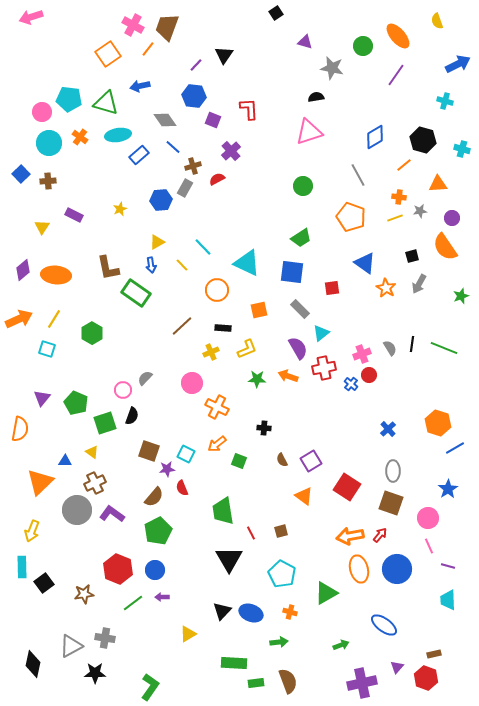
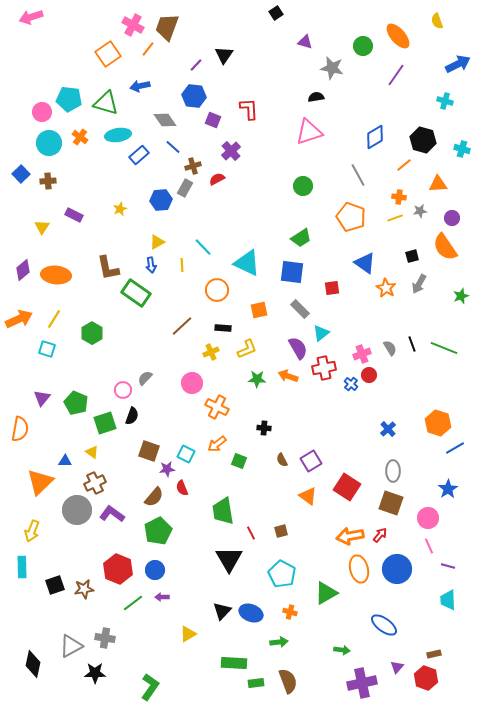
yellow line at (182, 265): rotated 40 degrees clockwise
black line at (412, 344): rotated 28 degrees counterclockwise
orange triangle at (304, 496): moved 4 px right
black square at (44, 583): moved 11 px right, 2 px down; rotated 18 degrees clockwise
brown star at (84, 594): moved 5 px up
green arrow at (341, 645): moved 1 px right, 5 px down; rotated 28 degrees clockwise
